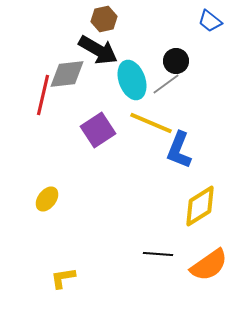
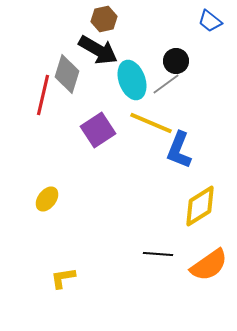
gray diamond: rotated 66 degrees counterclockwise
